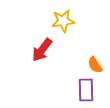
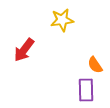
yellow star: moved 1 px left, 1 px up
red arrow: moved 18 px left
